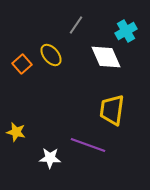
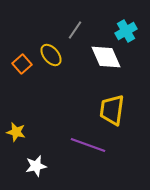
gray line: moved 1 px left, 5 px down
white star: moved 14 px left, 8 px down; rotated 15 degrees counterclockwise
